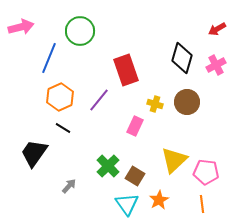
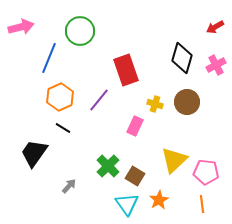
red arrow: moved 2 px left, 2 px up
